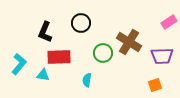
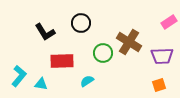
black L-shape: rotated 55 degrees counterclockwise
red rectangle: moved 3 px right, 4 px down
cyan L-shape: moved 12 px down
cyan triangle: moved 2 px left, 9 px down
cyan semicircle: moved 1 px down; rotated 48 degrees clockwise
orange square: moved 4 px right
